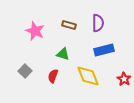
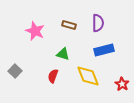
gray square: moved 10 px left
red star: moved 2 px left, 5 px down
